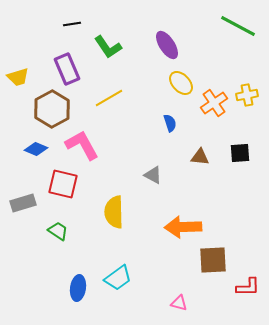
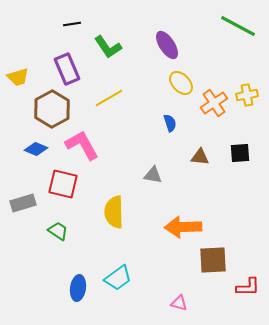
gray triangle: rotated 18 degrees counterclockwise
